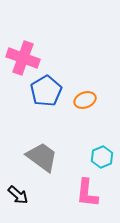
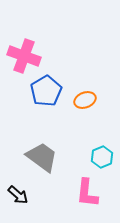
pink cross: moved 1 px right, 2 px up
